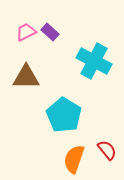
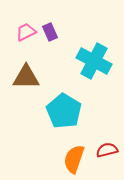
purple rectangle: rotated 24 degrees clockwise
cyan pentagon: moved 4 px up
red semicircle: rotated 65 degrees counterclockwise
